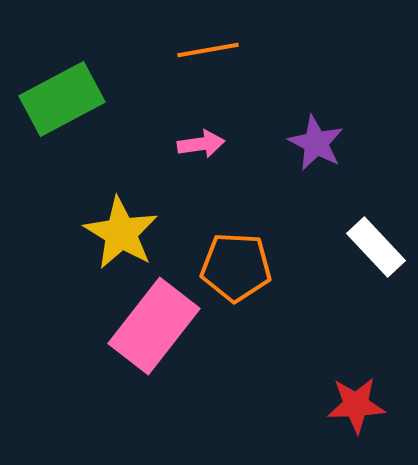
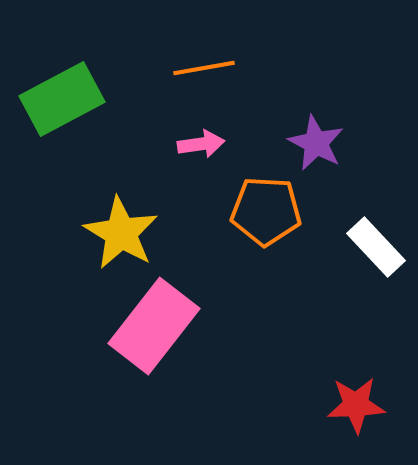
orange line: moved 4 px left, 18 px down
orange pentagon: moved 30 px right, 56 px up
